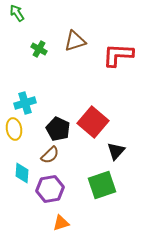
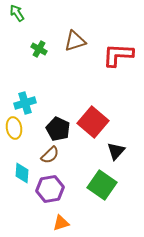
yellow ellipse: moved 1 px up
green square: rotated 36 degrees counterclockwise
